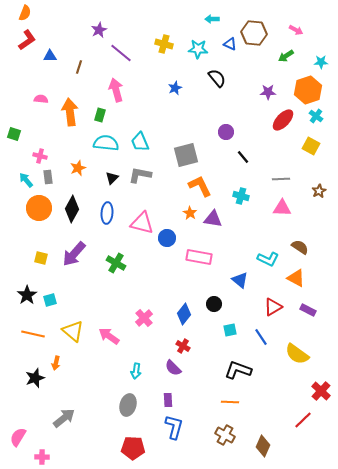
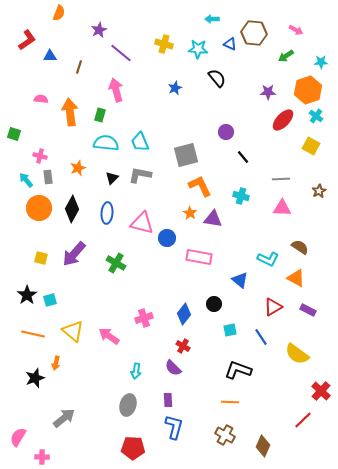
orange semicircle at (25, 13): moved 34 px right
pink cross at (144, 318): rotated 24 degrees clockwise
